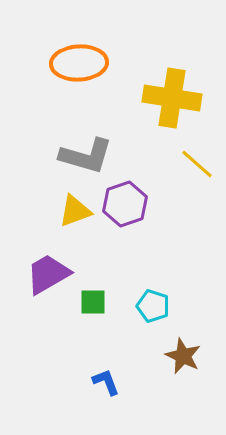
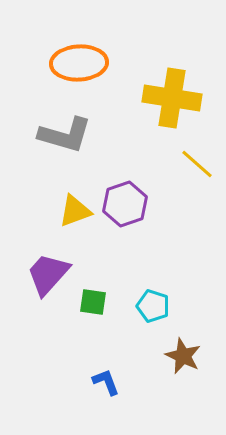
gray L-shape: moved 21 px left, 21 px up
purple trapezoid: rotated 18 degrees counterclockwise
green square: rotated 8 degrees clockwise
